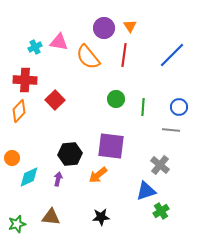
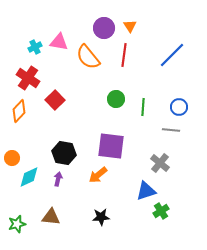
red cross: moved 3 px right, 2 px up; rotated 30 degrees clockwise
black hexagon: moved 6 px left, 1 px up; rotated 15 degrees clockwise
gray cross: moved 2 px up
